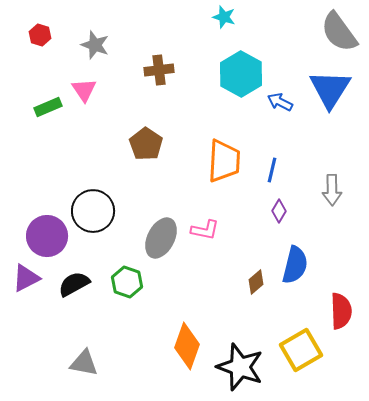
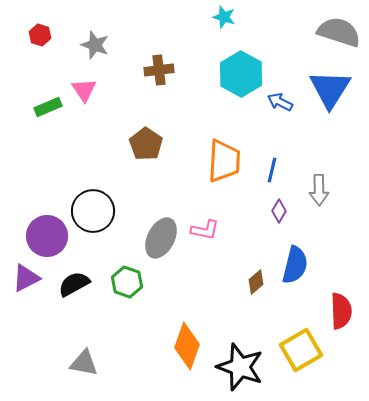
gray semicircle: rotated 144 degrees clockwise
gray arrow: moved 13 px left
